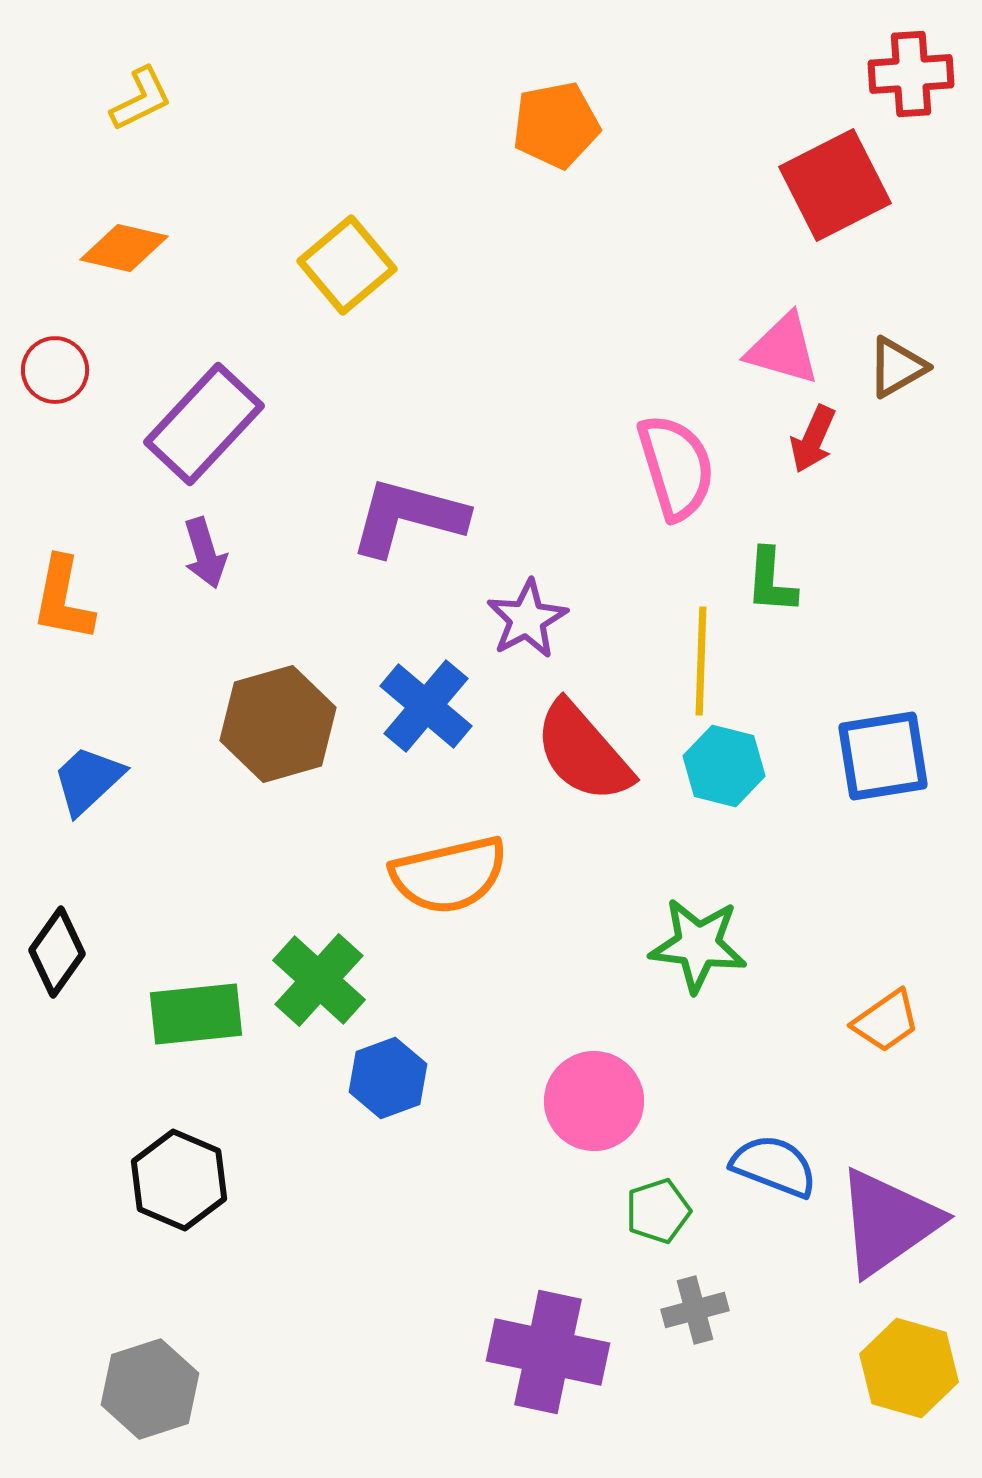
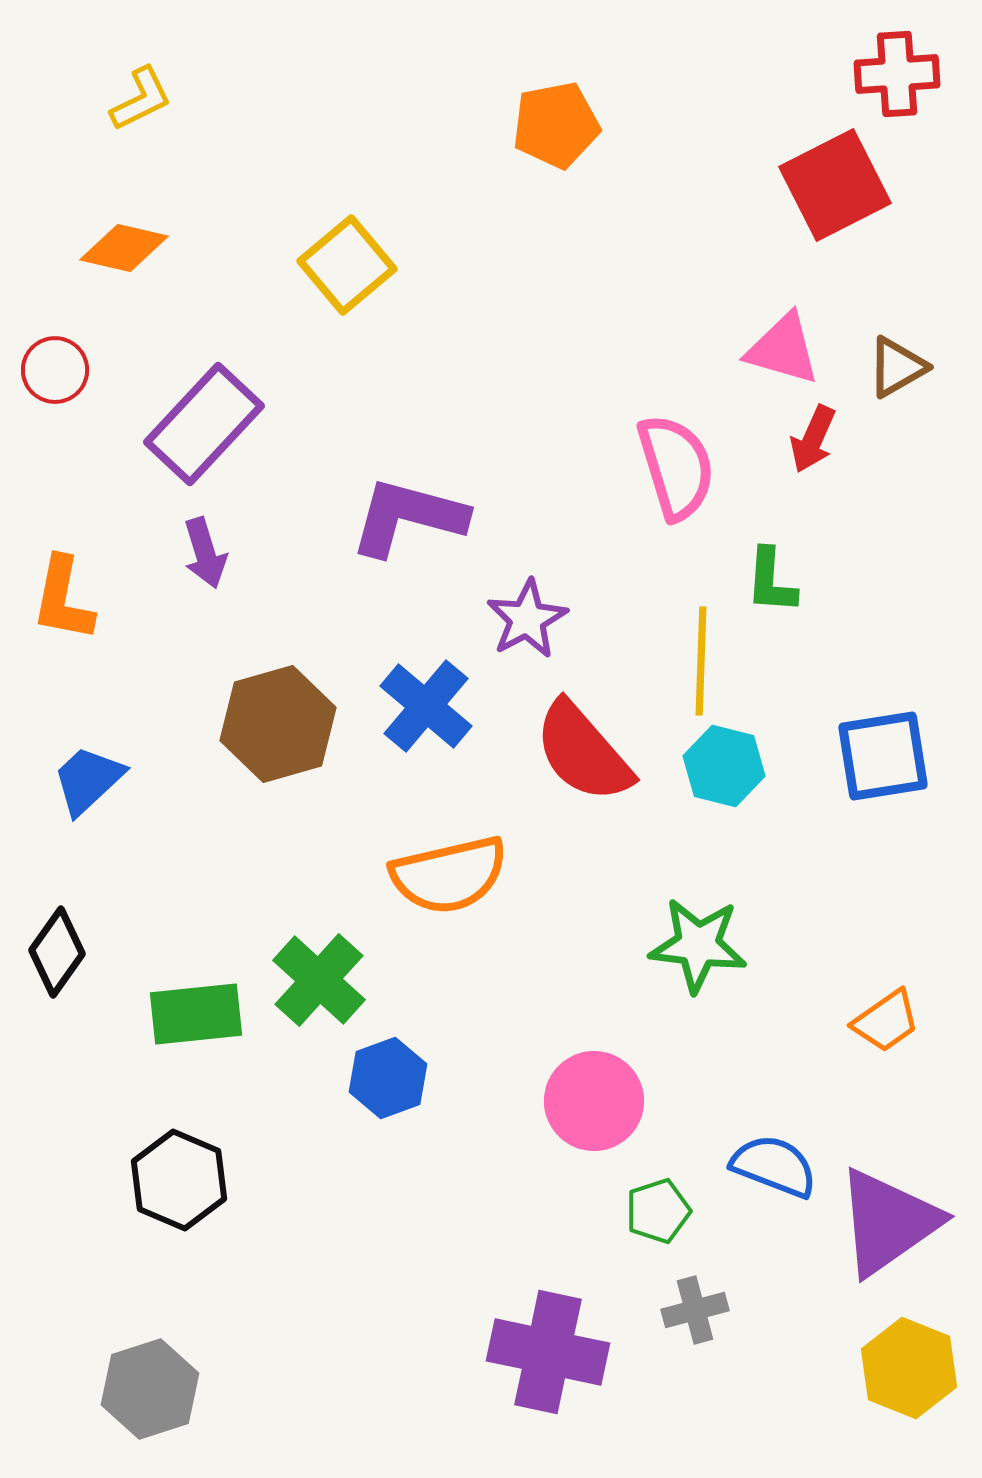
red cross: moved 14 px left
yellow hexagon: rotated 6 degrees clockwise
